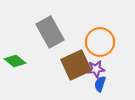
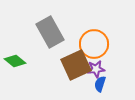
orange circle: moved 6 px left, 2 px down
